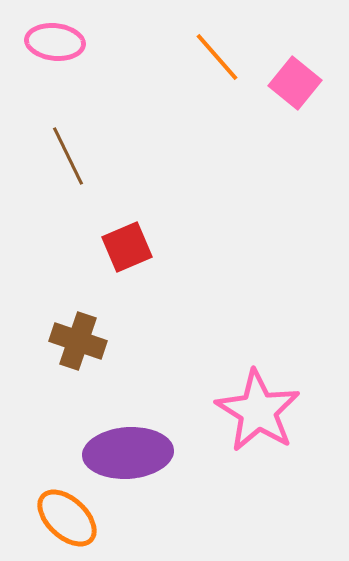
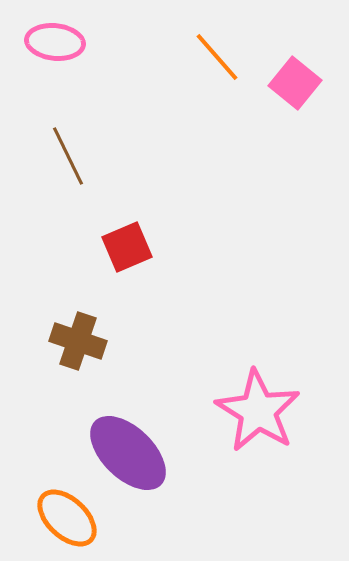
purple ellipse: rotated 48 degrees clockwise
